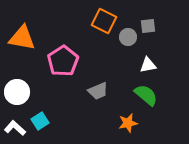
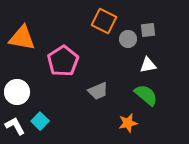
gray square: moved 4 px down
gray circle: moved 2 px down
cyan square: rotated 12 degrees counterclockwise
white L-shape: moved 2 px up; rotated 20 degrees clockwise
